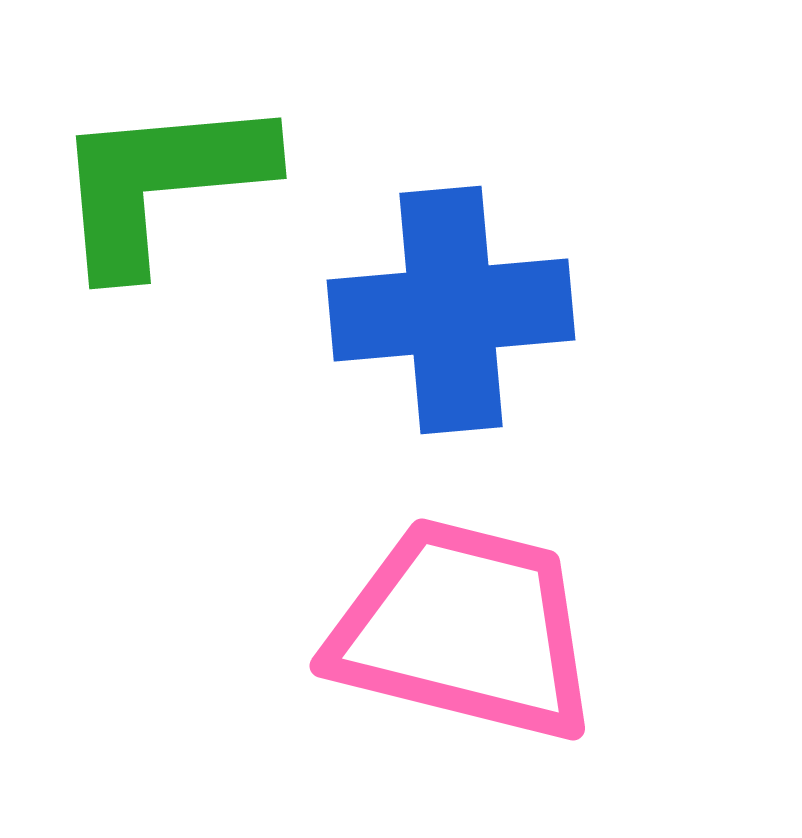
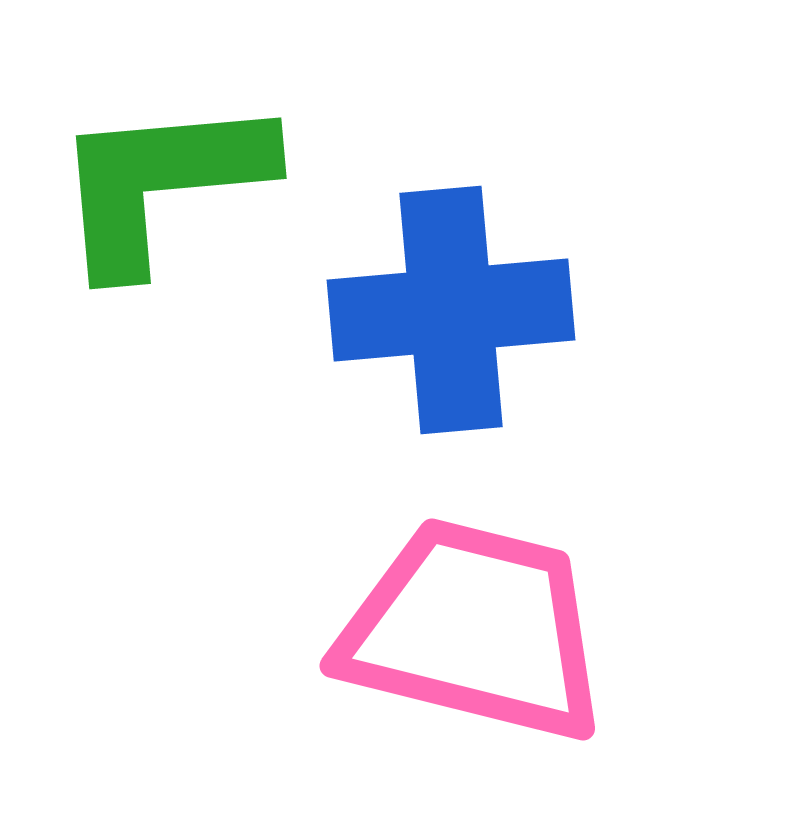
pink trapezoid: moved 10 px right
